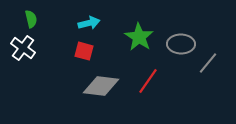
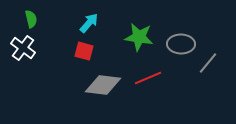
cyan arrow: rotated 35 degrees counterclockwise
green star: rotated 24 degrees counterclockwise
red line: moved 3 px up; rotated 32 degrees clockwise
gray diamond: moved 2 px right, 1 px up
